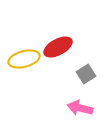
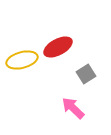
yellow ellipse: moved 2 px left, 1 px down
pink arrow: moved 7 px left; rotated 30 degrees clockwise
